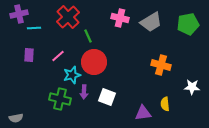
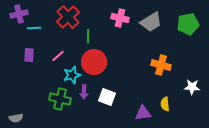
green line: rotated 24 degrees clockwise
